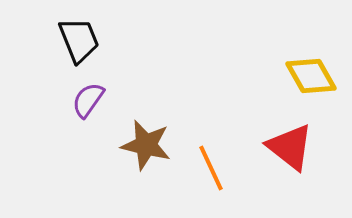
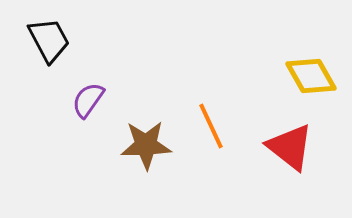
black trapezoid: moved 30 px left; rotated 6 degrees counterclockwise
brown star: rotated 15 degrees counterclockwise
orange line: moved 42 px up
